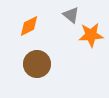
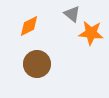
gray triangle: moved 1 px right, 1 px up
orange star: moved 2 px up; rotated 10 degrees clockwise
